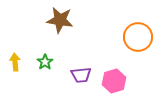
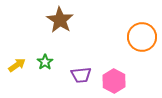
brown star: rotated 24 degrees clockwise
orange circle: moved 4 px right
yellow arrow: moved 2 px right, 3 px down; rotated 60 degrees clockwise
pink hexagon: rotated 15 degrees counterclockwise
